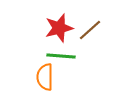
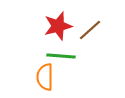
red star: moved 1 px left, 2 px up
